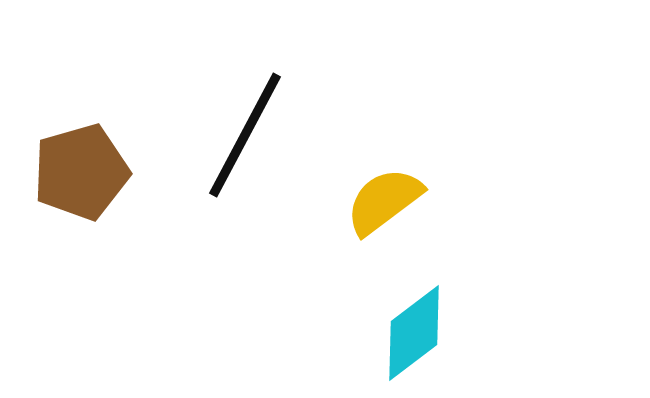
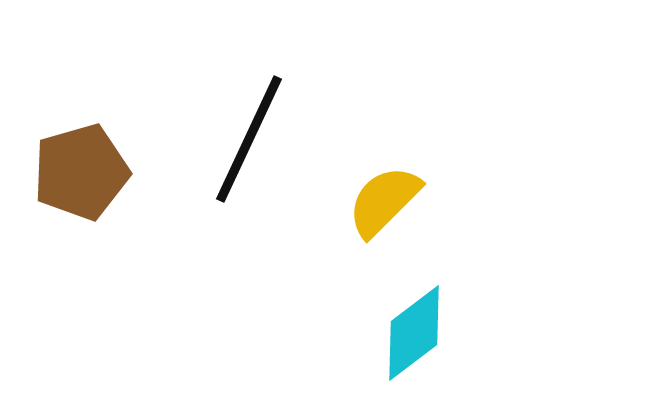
black line: moved 4 px right, 4 px down; rotated 3 degrees counterclockwise
yellow semicircle: rotated 8 degrees counterclockwise
